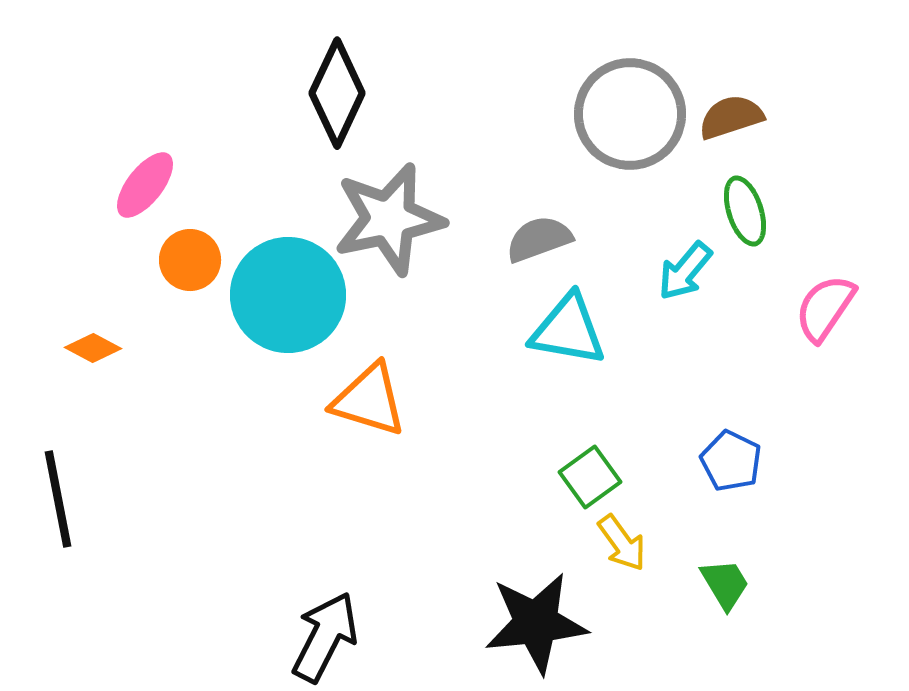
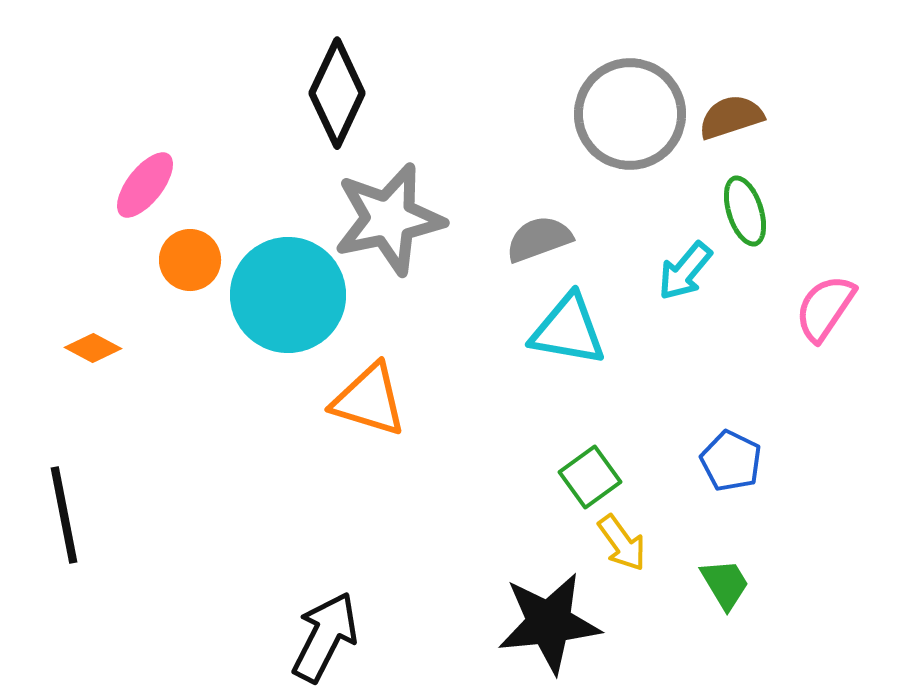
black line: moved 6 px right, 16 px down
black star: moved 13 px right
